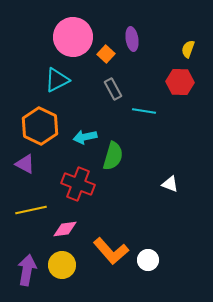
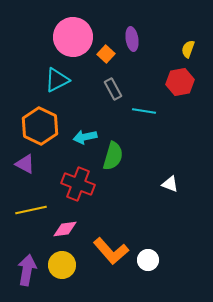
red hexagon: rotated 12 degrees counterclockwise
